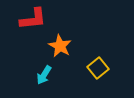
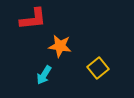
orange star: rotated 20 degrees counterclockwise
